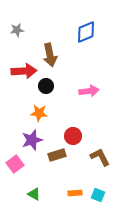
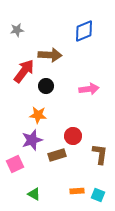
blue diamond: moved 2 px left, 1 px up
brown arrow: rotated 75 degrees counterclockwise
red arrow: rotated 50 degrees counterclockwise
pink arrow: moved 2 px up
orange star: moved 1 px left, 2 px down
brown L-shape: moved 3 px up; rotated 35 degrees clockwise
pink square: rotated 12 degrees clockwise
orange rectangle: moved 2 px right, 2 px up
